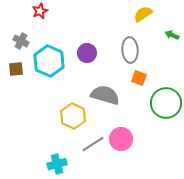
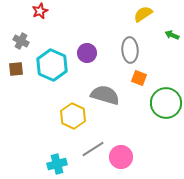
cyan hexagon: moved 3 px right, 4 px down
pink circle: moved 18 px down
gray line: moved 5 px down
